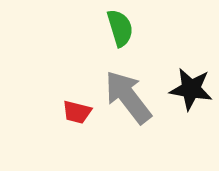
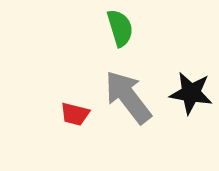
black star: moved 4 px down
red trapezoid: moved 2 px left, 2 px down
